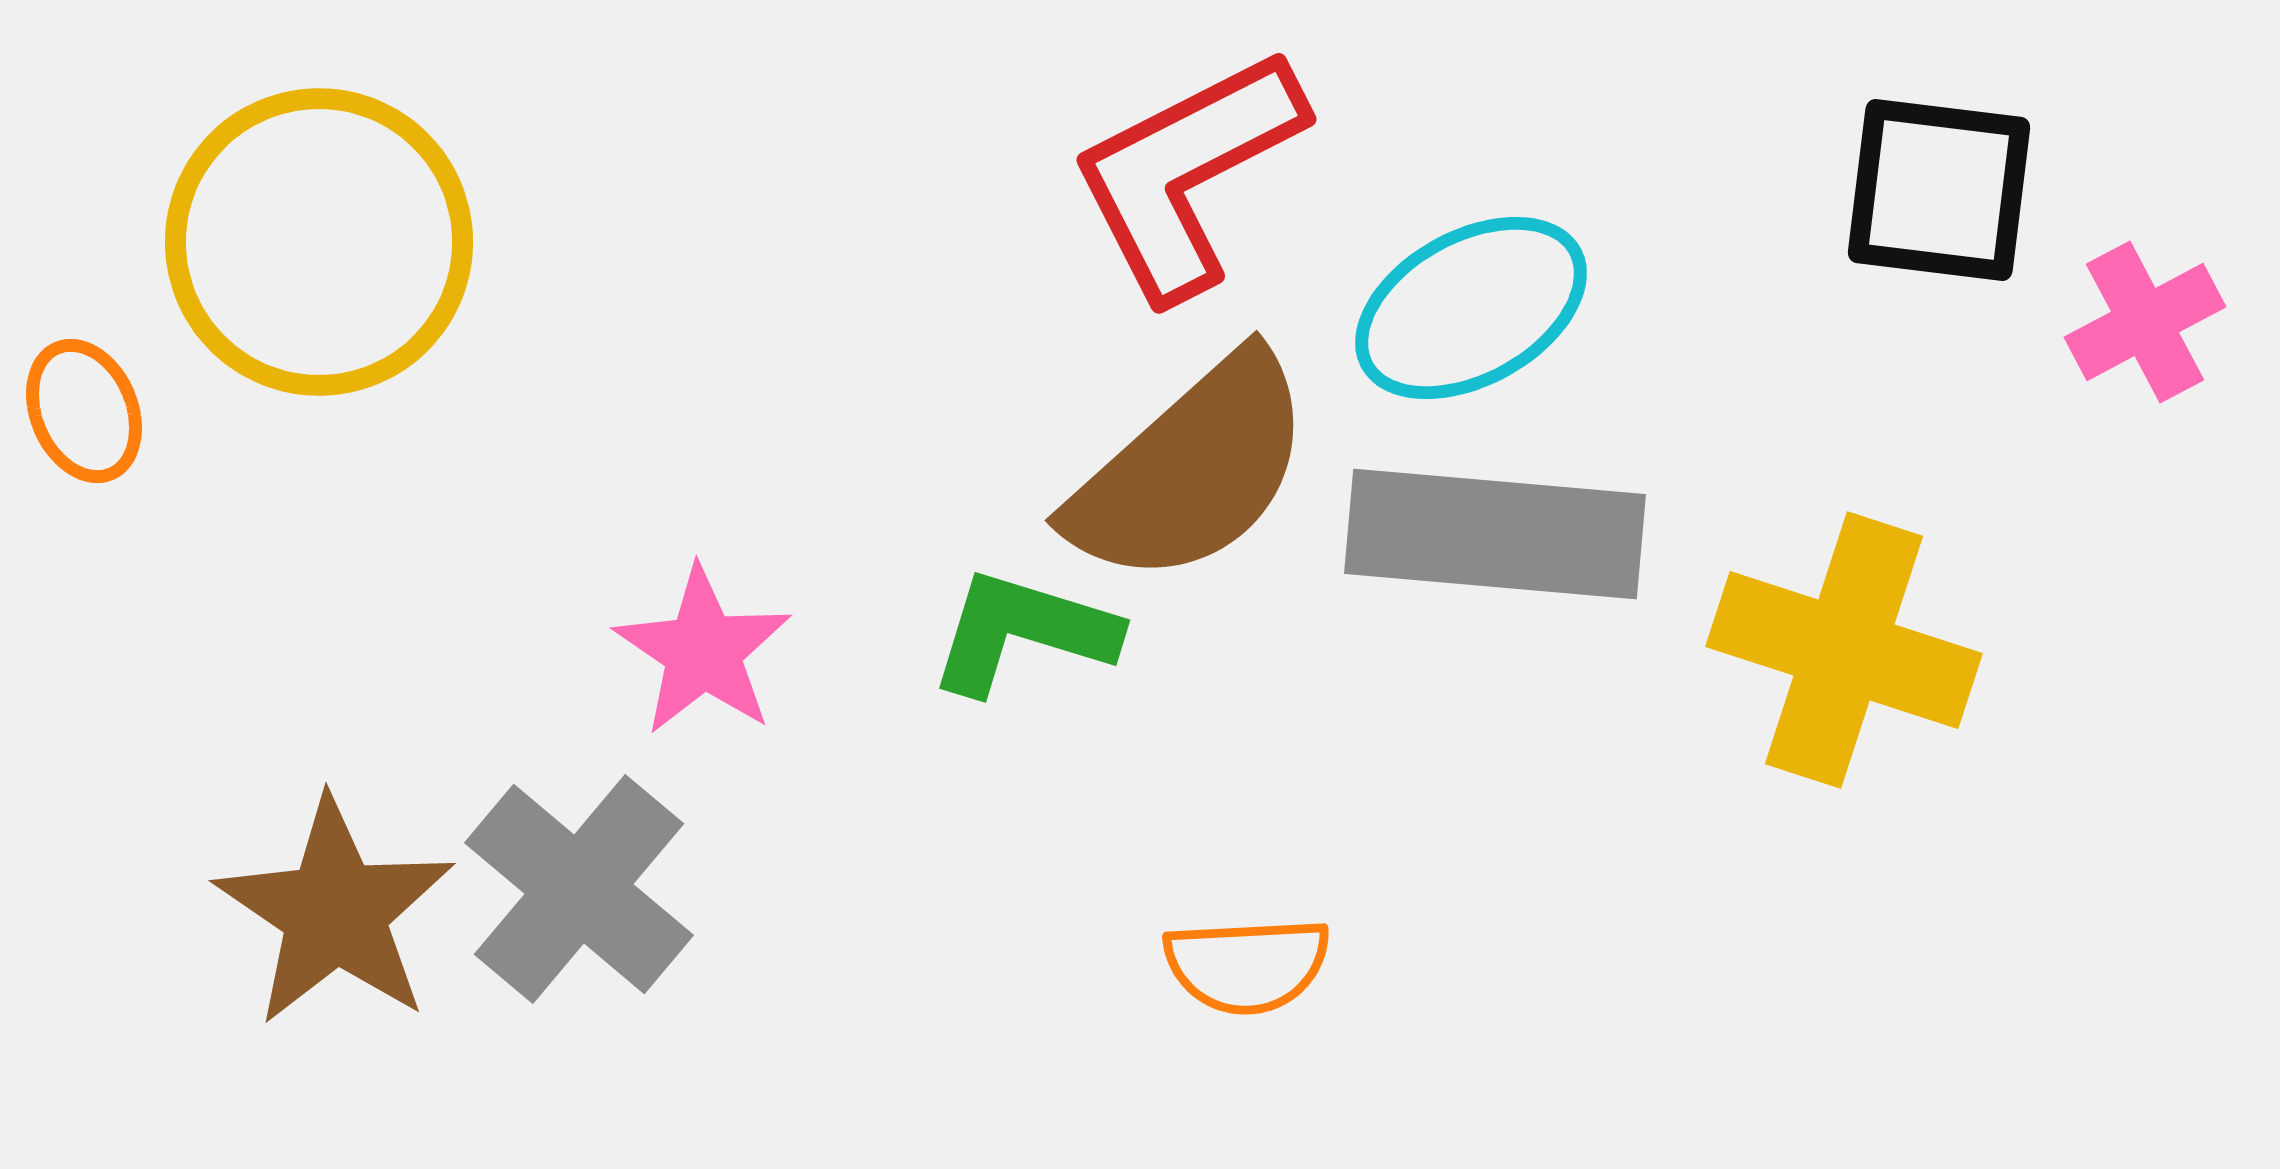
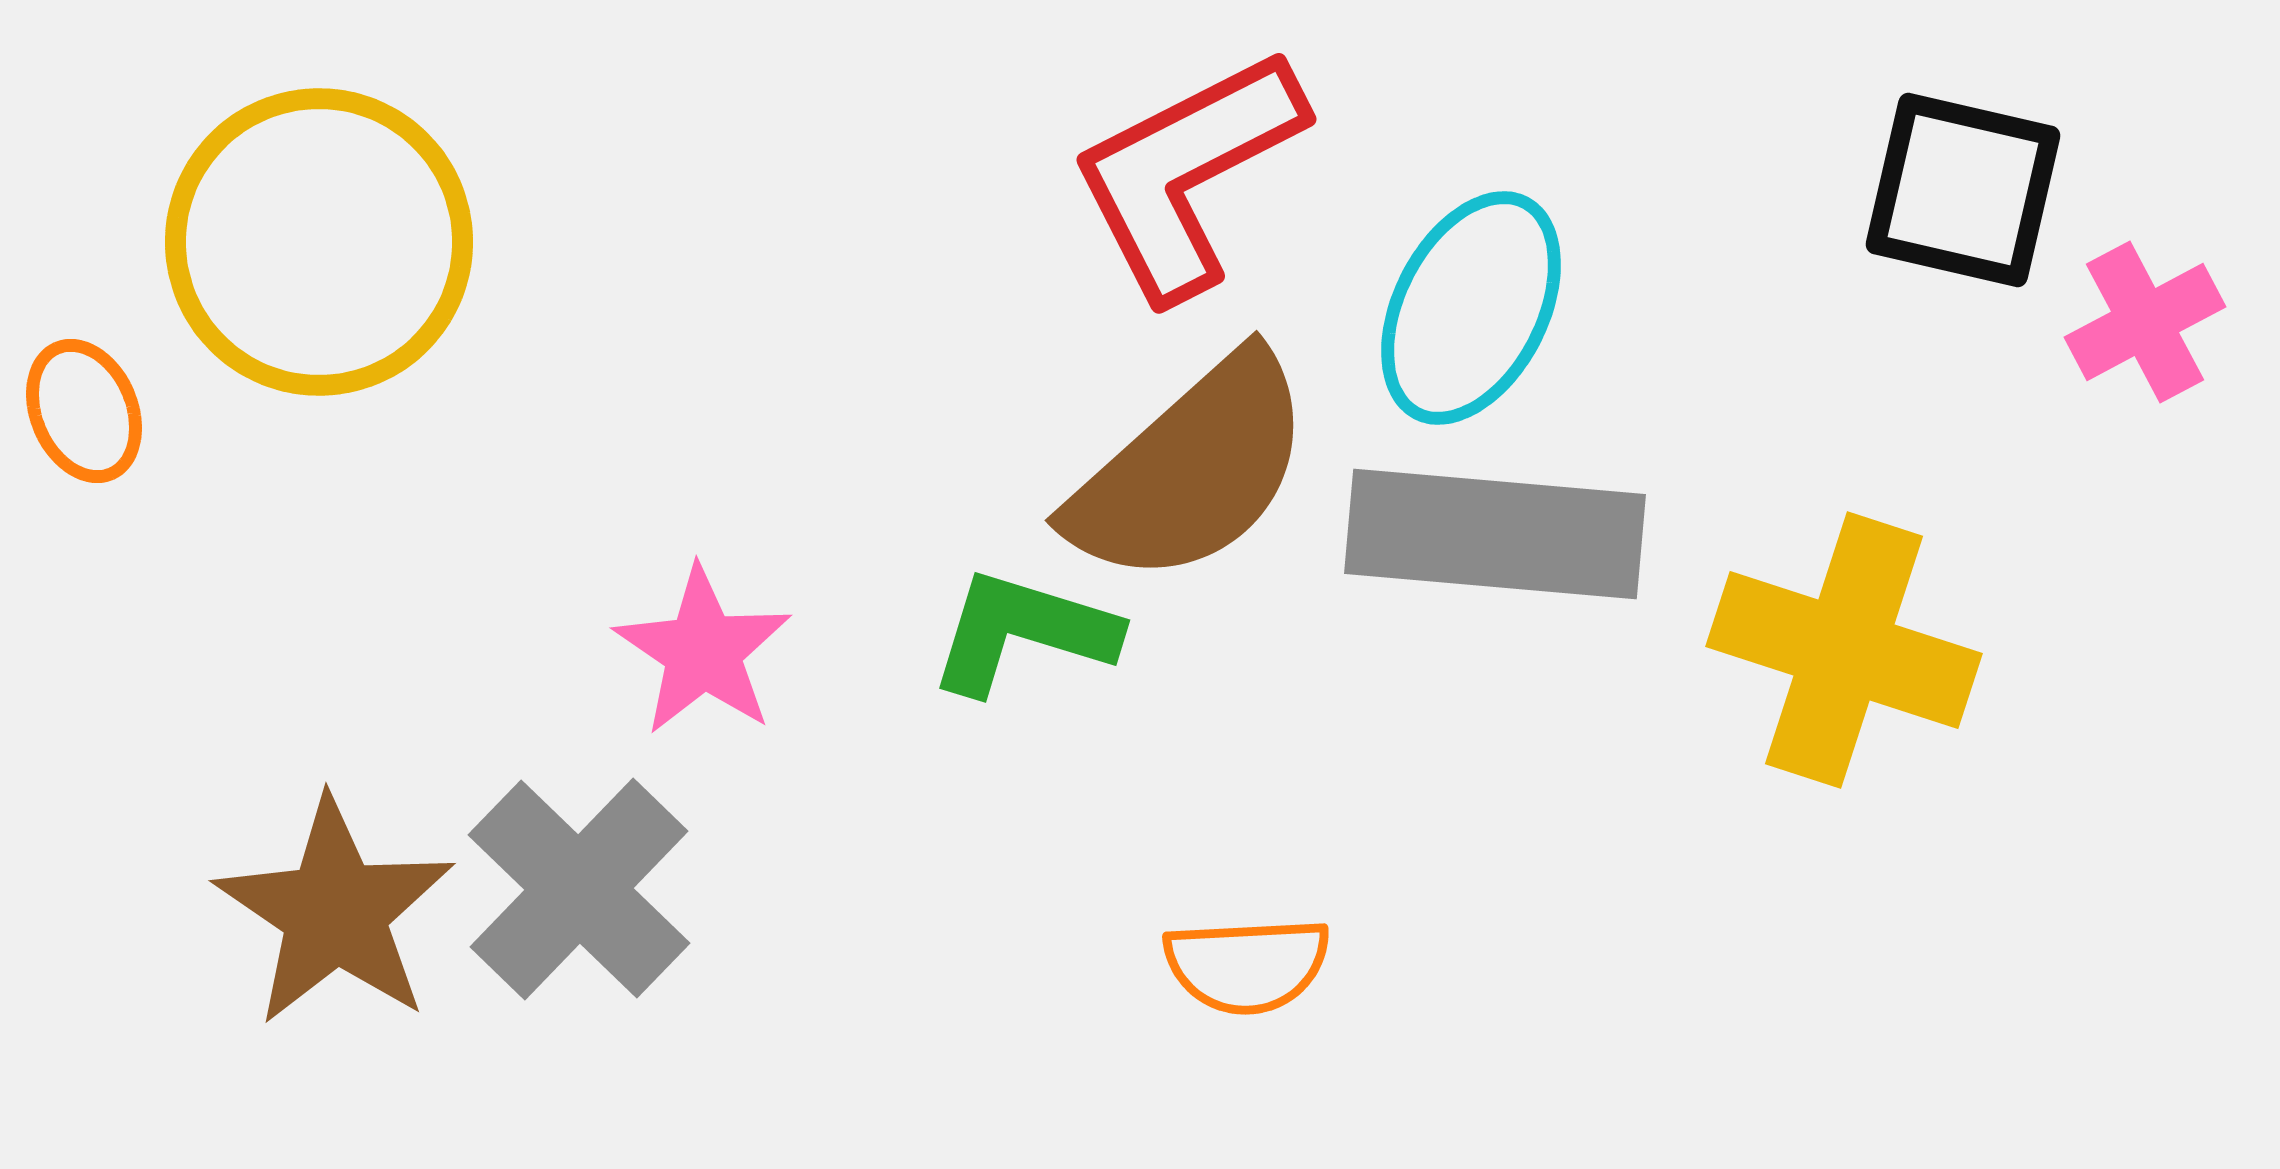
black square: moved 24 px right; rotated 6 degrees clockwise
cyan ellipse: rotated 34 degrees counterclockwise
gray cross: rotated 4 degrees clockwise
